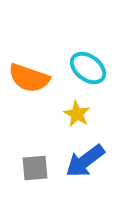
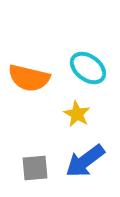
orange semicircle: rotated 6 degrees counterclockwise
